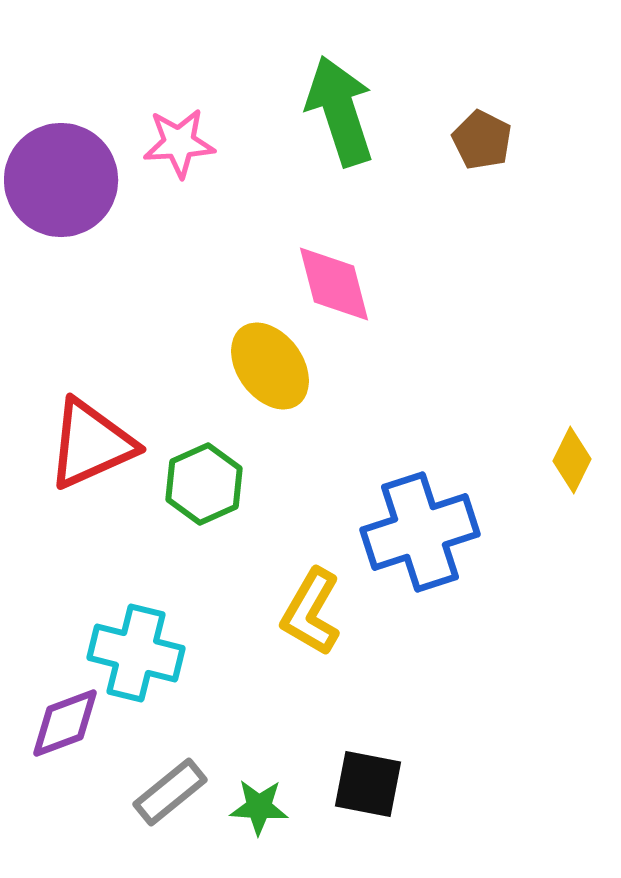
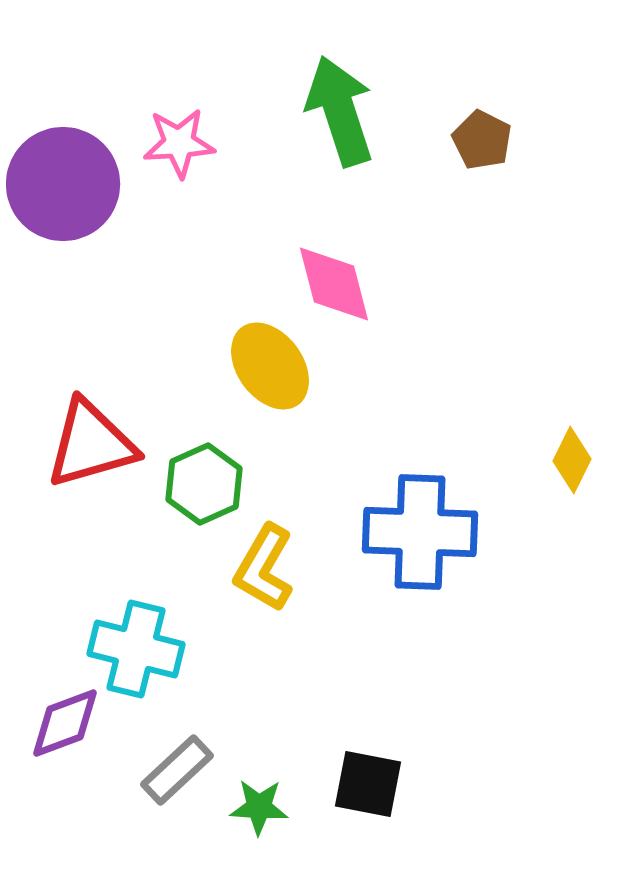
purple circle: moved 2 px right, 4 px down
red triangle: rotated 8 degrees clockwise
blue cross: rotated 20 degrees clockwise
yellow L-shape: moved 47 px left, 44 px up
cyan cross: moved 4 px up
gray rectangle: moved 7 px right, 22 px up; rotated 4 degrees counterclockwise
